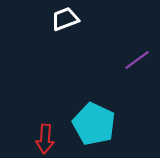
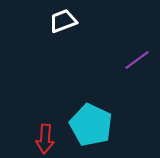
white trapezoid: moved 2 px left, 2 px down
cyan pentagon: moved 3 px left, 1 px down
